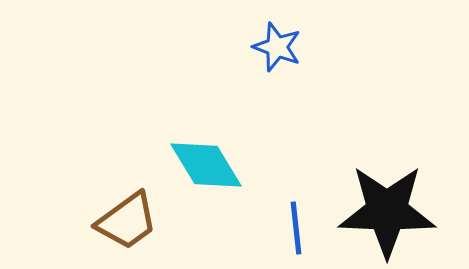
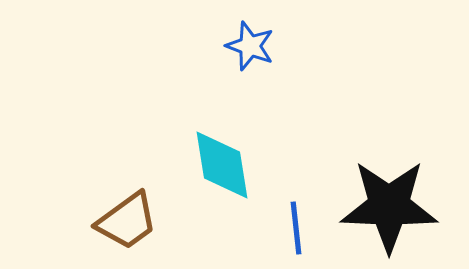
blue star: moved 27 px left, 1 px up
cyan diamond: moved 16 px right; rotated 22 degrees clockwise
black star: moved 2 px right, 5 px up
